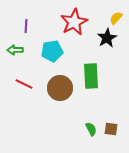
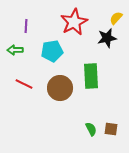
black star: rotated 18 degrees clockwise
